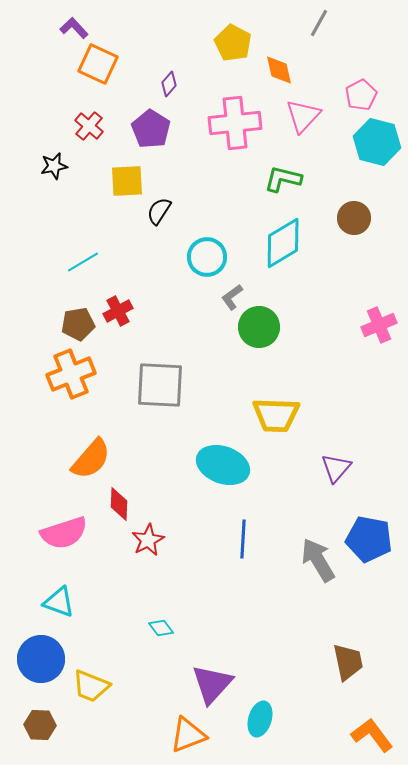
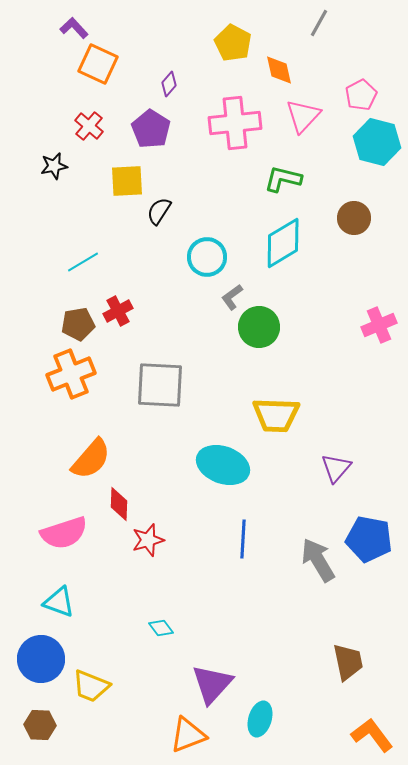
red star at (148, 540): rotated 12 degrees clockwise
